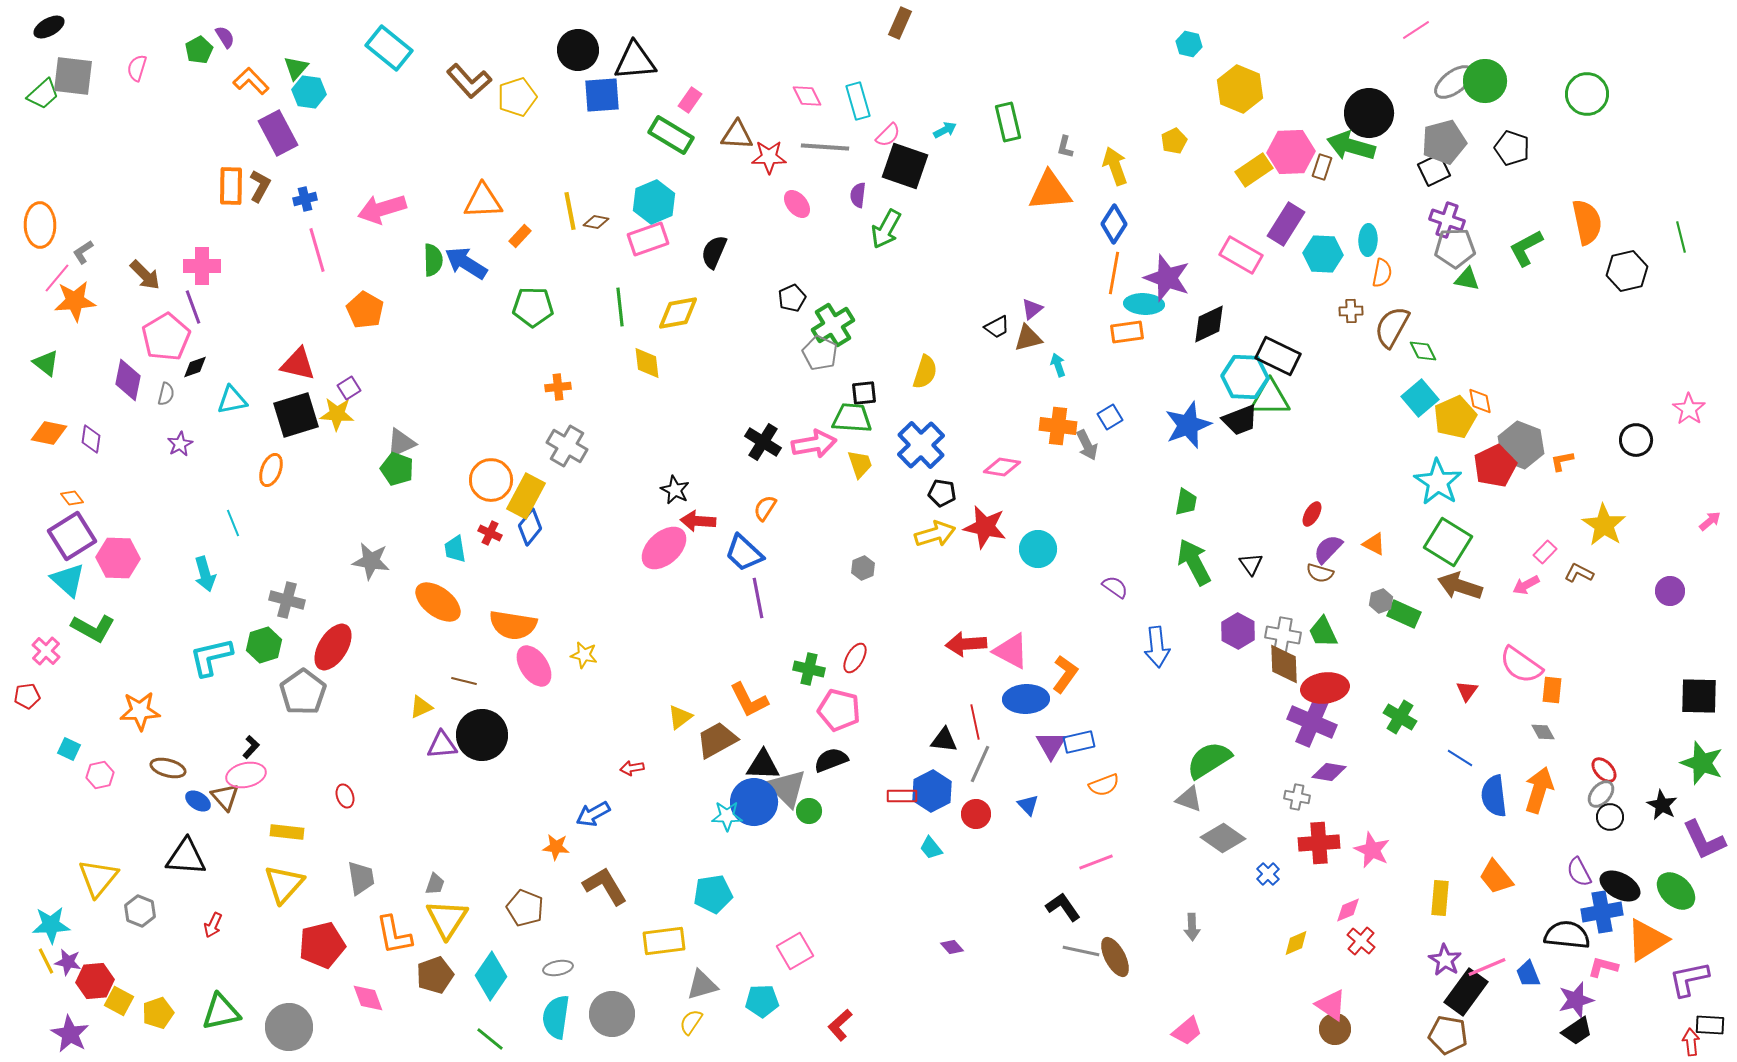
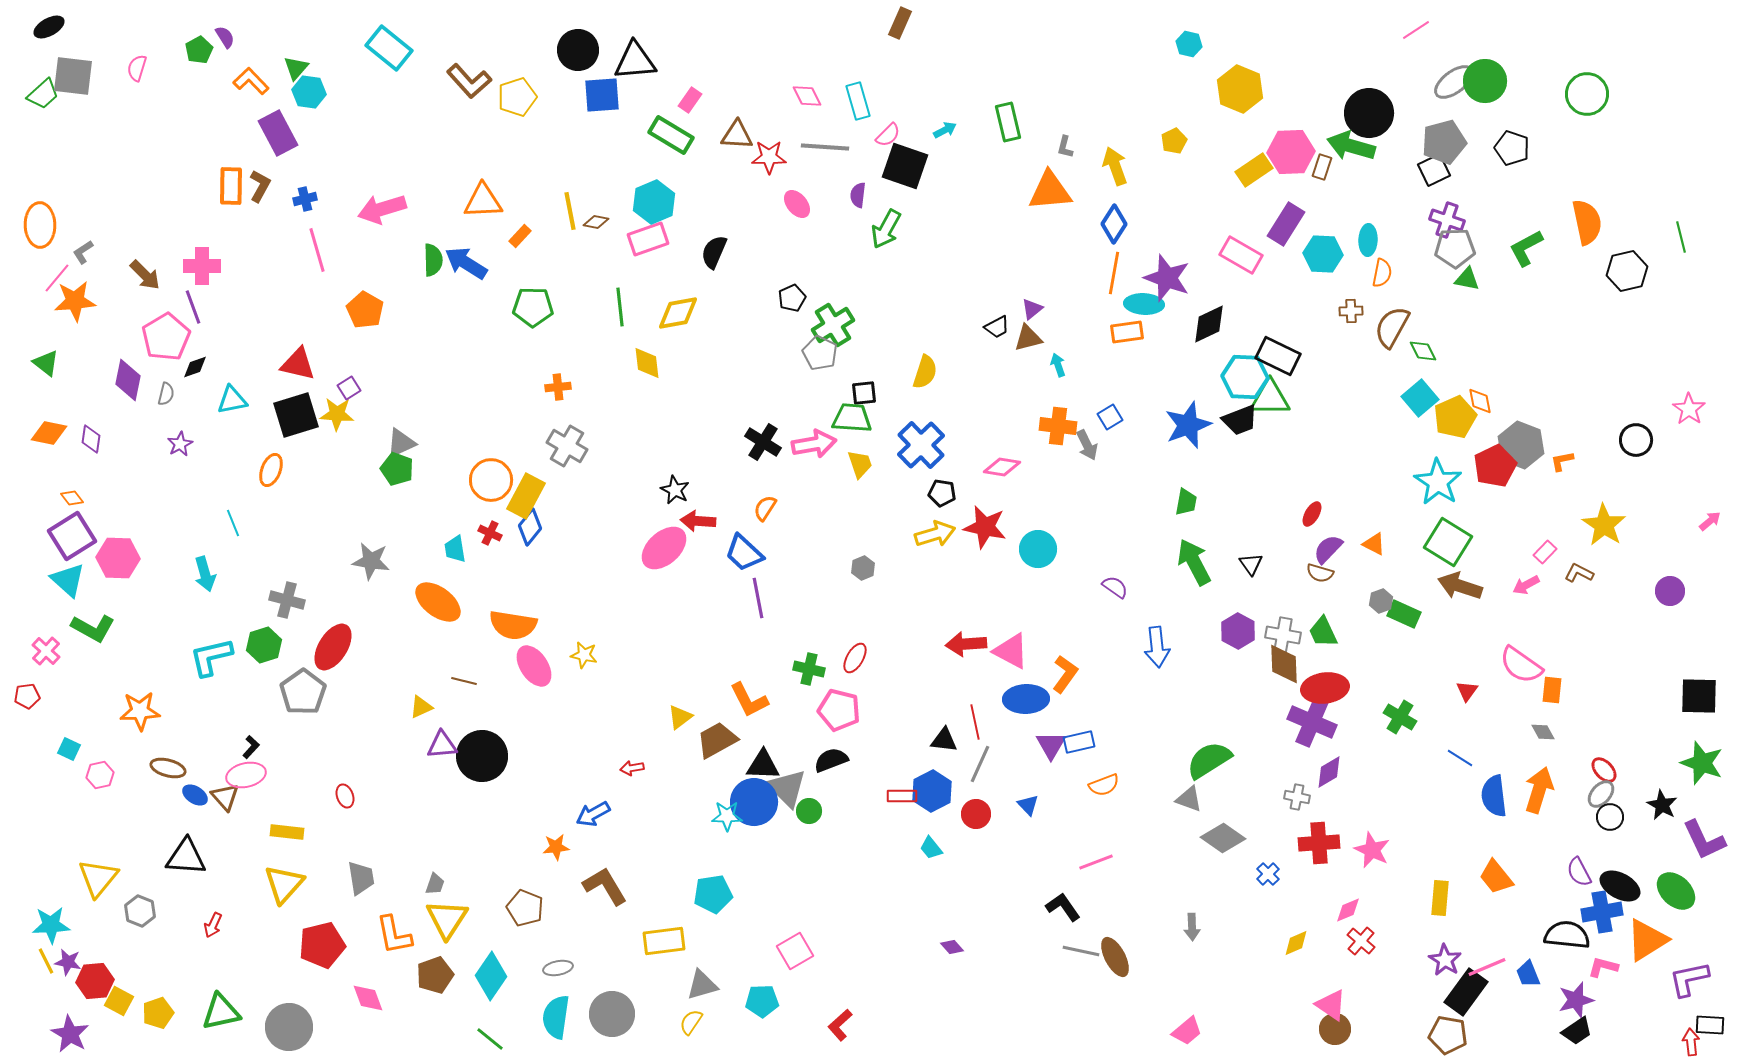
black circle at (482, 735): moved 21 px down
purple diamond at (1329, 772): rotated 40 degrees counterclockwise
blue ellipse at (198, 801): moved 3 px left, 6 px up
orange star at (556, 847): rotated 12 degrees counterclockwise
